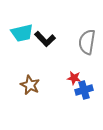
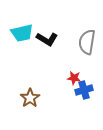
black L-shape: moved 2 px right; rotated 15 degrees counterclockwise
brown star: moved 13 px down; rotated 12 degrees clockwise
